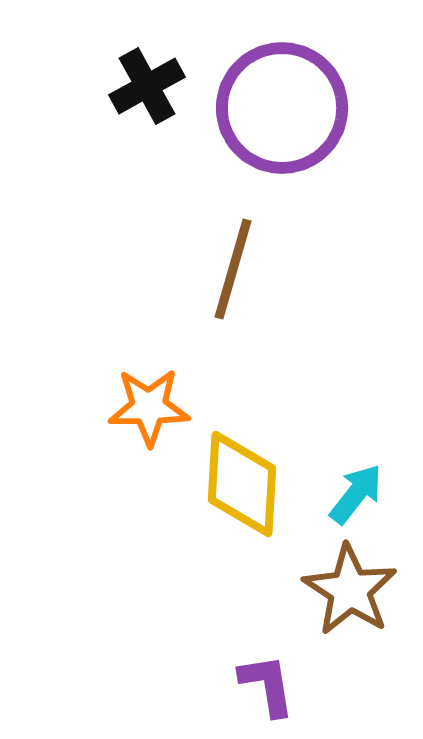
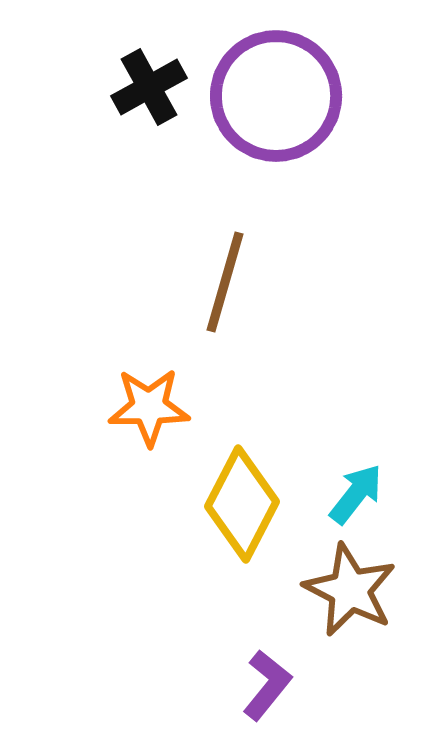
black cross: moved 2 px right, 1 px down
purple circle: moved 6 px left, 12 px up
brown line: moved 8 px left, 13 px down
yellow diamond: moved 20 px down; rotated 24 degrees clockwise
brown star: rotated 6 degrees counterclockwise
purple L-shape: rotated 48 degrees clockwise
